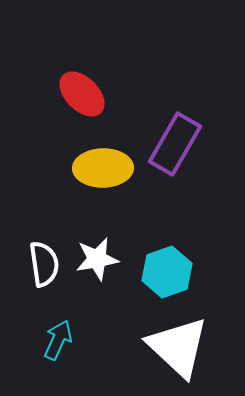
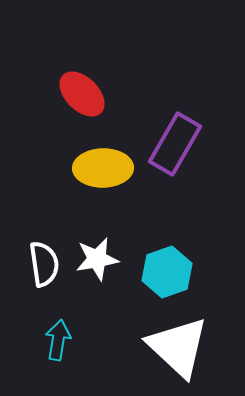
cyan arrow: rotated 15 degrees counterclockwise
